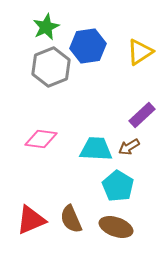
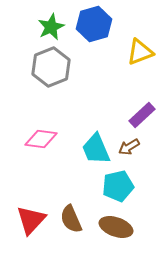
green star: moved 5 px right
blue hexagon: moved 6 px right, 22 px up; rotated 8 degrees counterclockwise
yellow triangle: rotated 12 degrees clockwise
cyan trapezoid: rotated 116 degrees counterclockwise
cyan pentagon: rotated 28 degrees clockwise
red triangle: rotated 24 degrees counterclockwise
